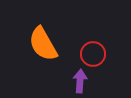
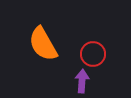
purple arrow: moved 2 px right
